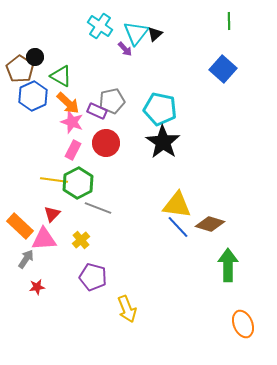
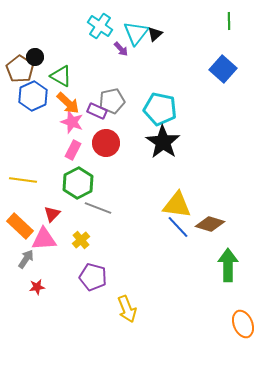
purple arrow: moved 4 px left
yellow line: moved 31 px left
